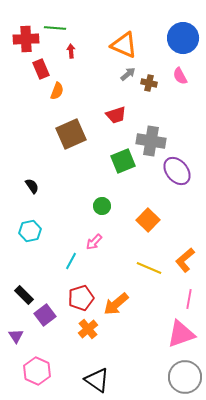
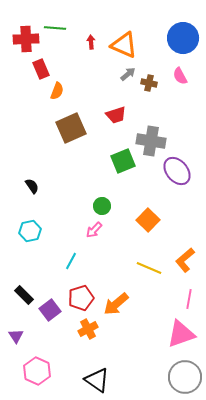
red arrow: moved 20 px right, 9 px up
brown square: moved 6 px up
pink arrow: moved 12 px up
purple square: moved 5 px right, 5 px up
orange cross: rotated 12 degrees clockwise
